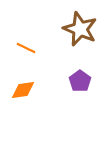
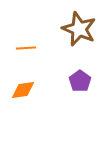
brown star: moved 1 px left
orange line: rotated 30 degrees counterclockwise
